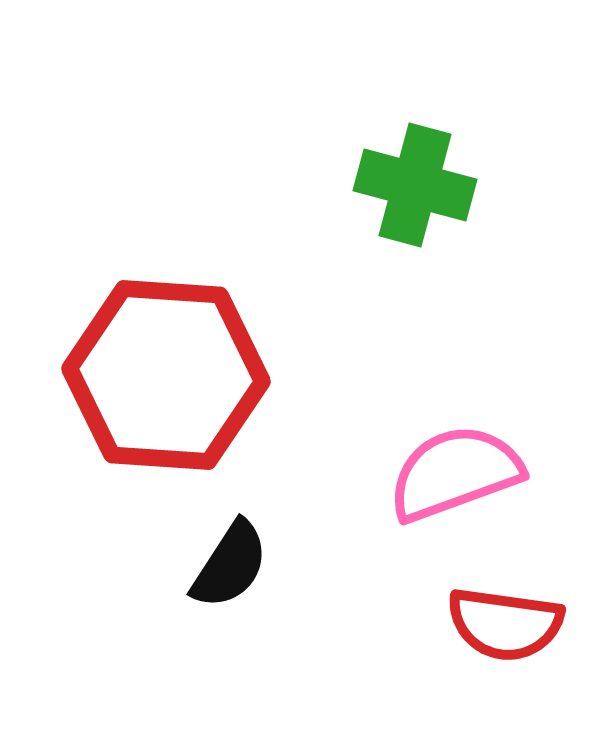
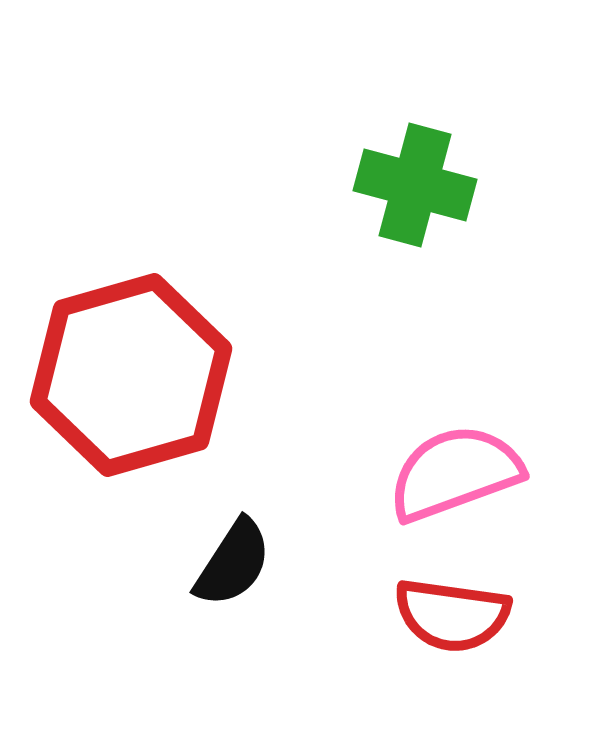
red hexagon: moved 35 px left; rotated 20 degrees counterclockwise
black semicircle: moved 3 px right, 2 px up
red semicircle: moved 53 px left, 9 px up
